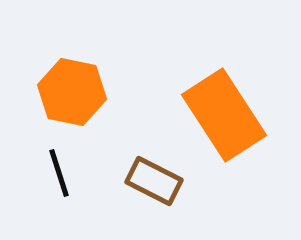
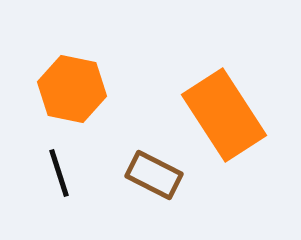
orange hexagon: moved 3 px up
brown rectangle: moved 6 px up
